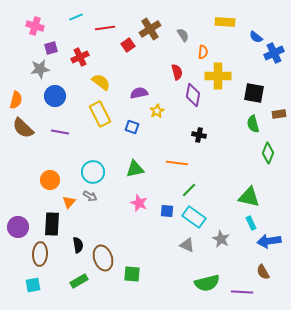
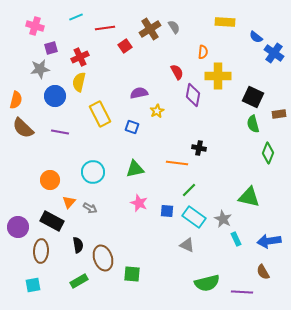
gray semicircle at (183, 35): moved 9 px left, 8 px up
red square at (128, 45): moved 3 px left, 1 px down
blue cross at (274, 53): rotated 30 degrees counterclockwise
red semicircle at (177, 72): rotated 14 degrees counterclockwise
yellow semicircle at (101, 82): moved 22 px left; rotated 114 degrees counterclockwise
black square at (254, 93): moved 1 px left, 4 px down; rotated 15 degrees clockwise
black cross at (199, 135): moved 13 px down
gray arrow at (90, 196): moved 12 px down
cyan rectangle at (251, 223): moved 15 px left, 16 px down
black rectangle at (52, 224): moved 3 px up; rotated 65 degrees counterclockwise
gray star at (221, 239): moved 2 px right, 20 px up
brown ellipse at (40, 254): moved 1 px right, 3 px up
